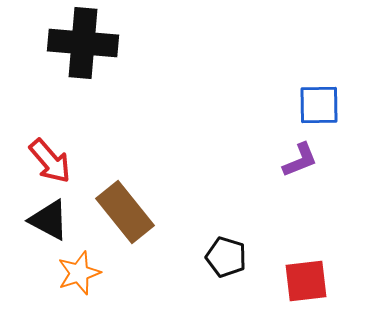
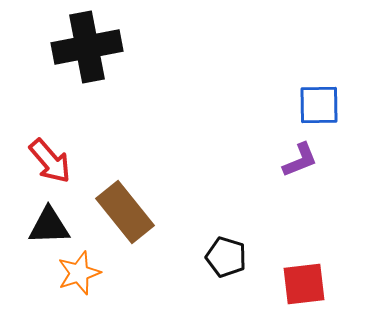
black cross: moved 4 px right, 4 px down; rotated 16 degrees counterclockwise
black triangle: moved 6 px down; rotated 30 degrees counterclockwise
red square: moved 2 px left, 3 px down
